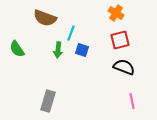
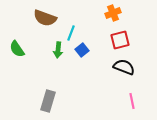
orange cross: moved 3 px left; rotated 35 degrees clockwise
blue square: rotated 32 degrees clockwise
